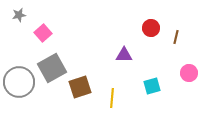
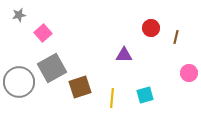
cyan square: moved 7 px left, 9 px down
